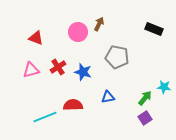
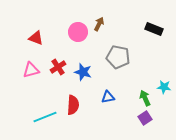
gray pentagon: moved 1 px right
green arrow: rotated 63 degrees counterclockwise
red semicircle: rotated 96 degrees clockwise
